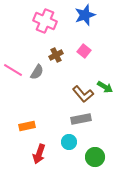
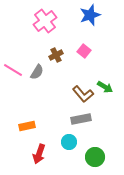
blue star: moved 5 px right
pink cross: rotated 30 degrees clockwise
